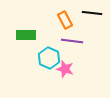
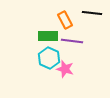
green rectangle: moved 22 px right, 1 px down
